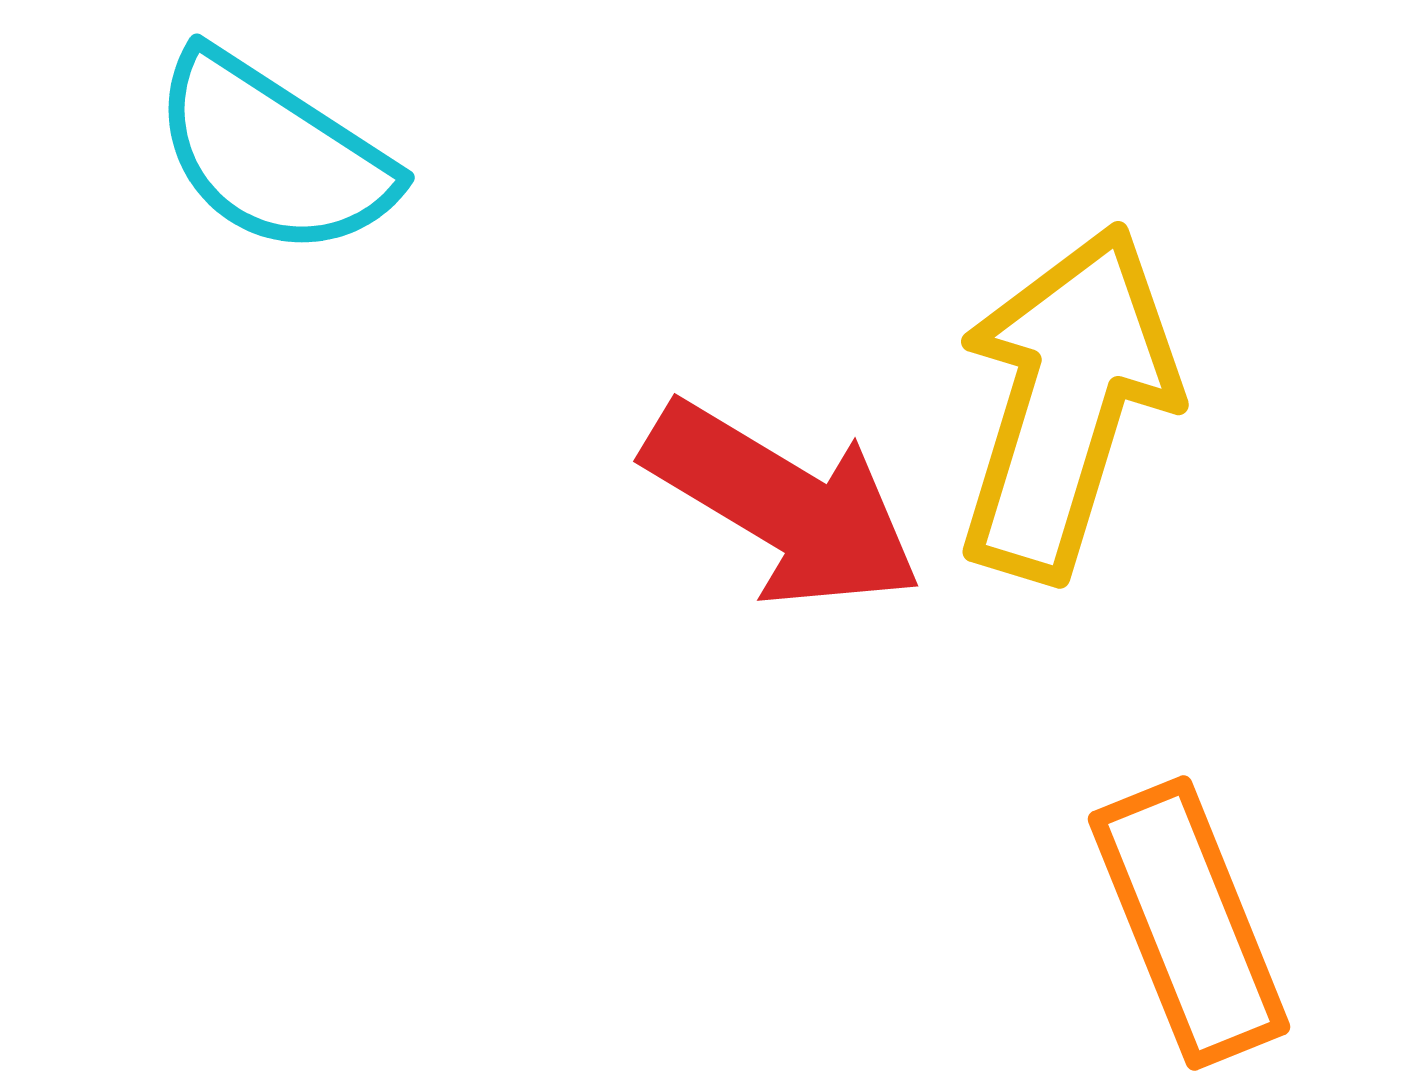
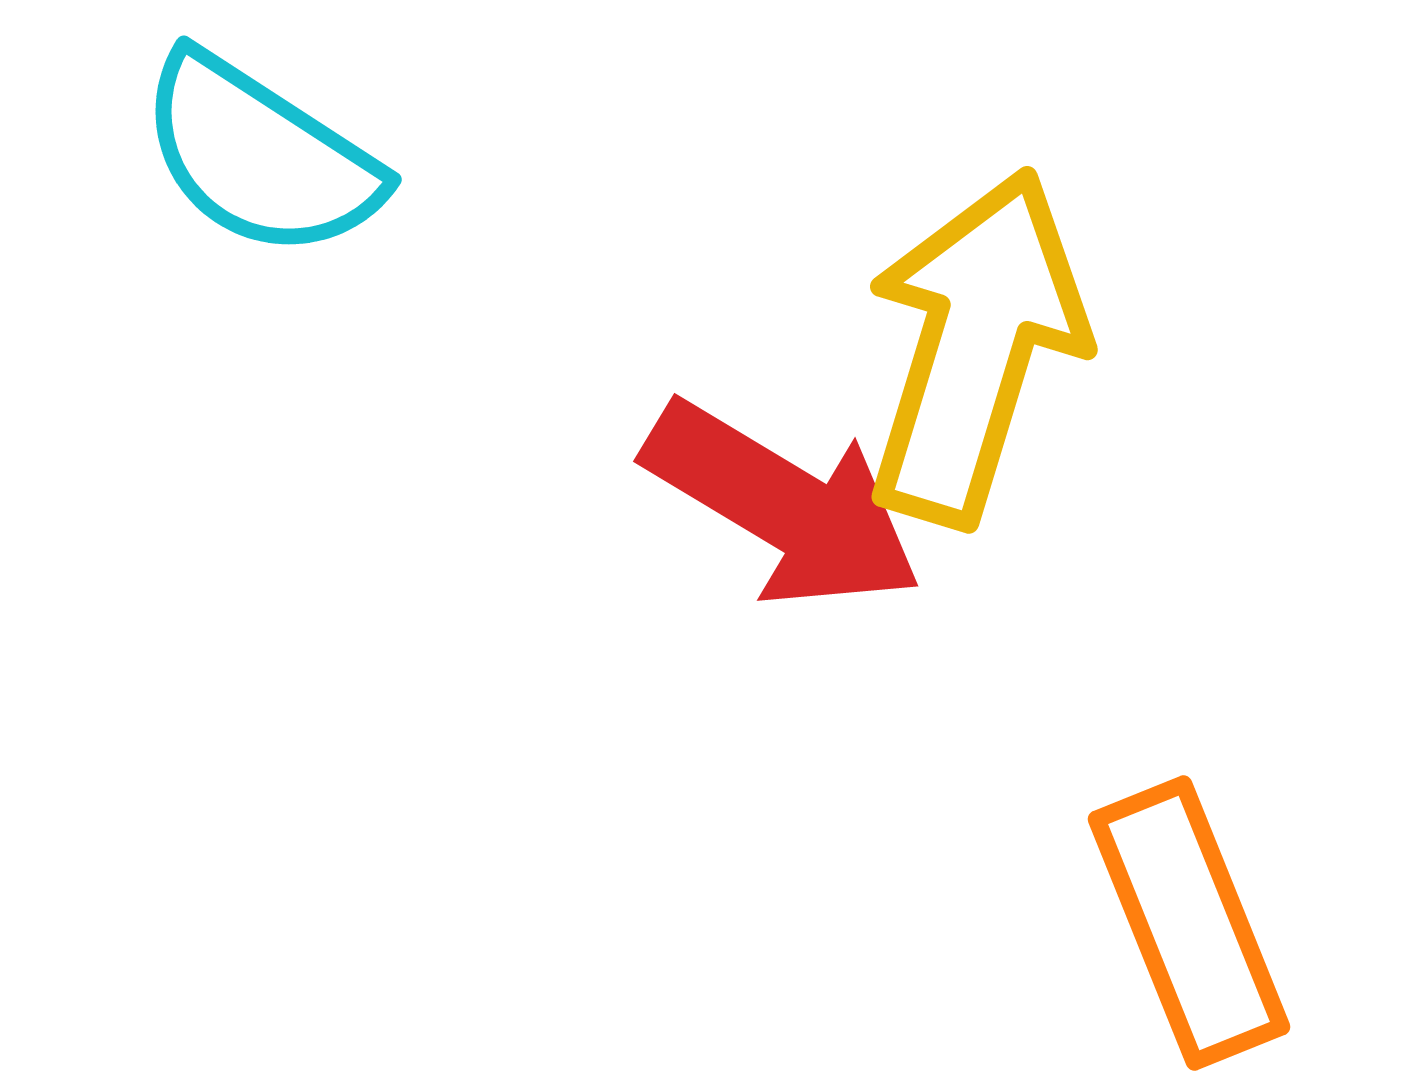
cyan semicircle: moved 13 px left, 2 px down
yellow arrow: moved 91 px left, 55 px up
